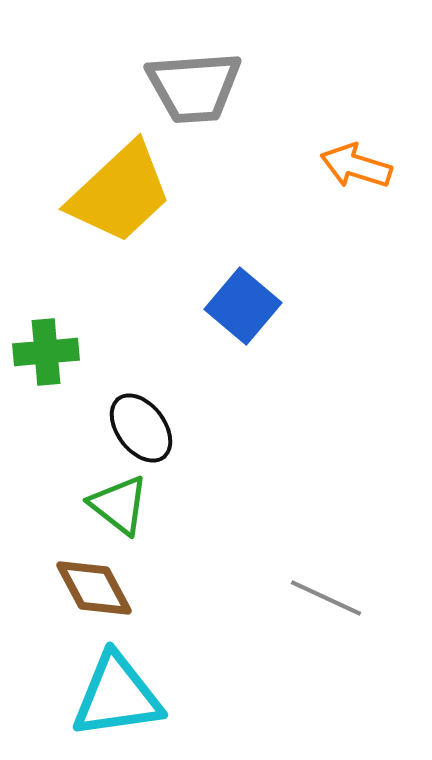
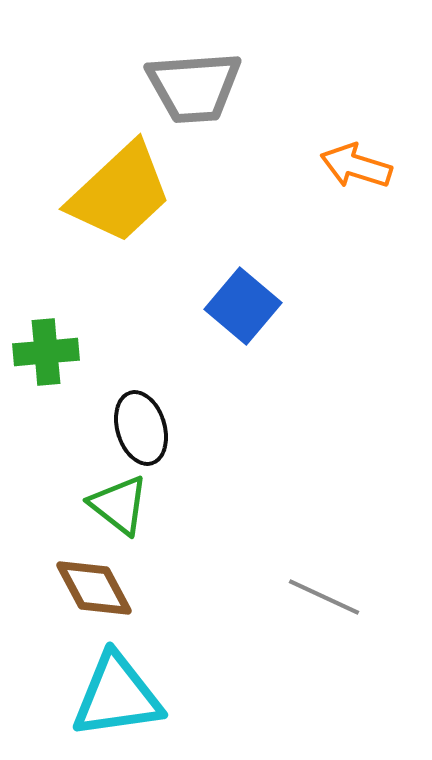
black ellipse: rotated 20 degrees clockwise
gray line: moved 2 px left, 1 px up
